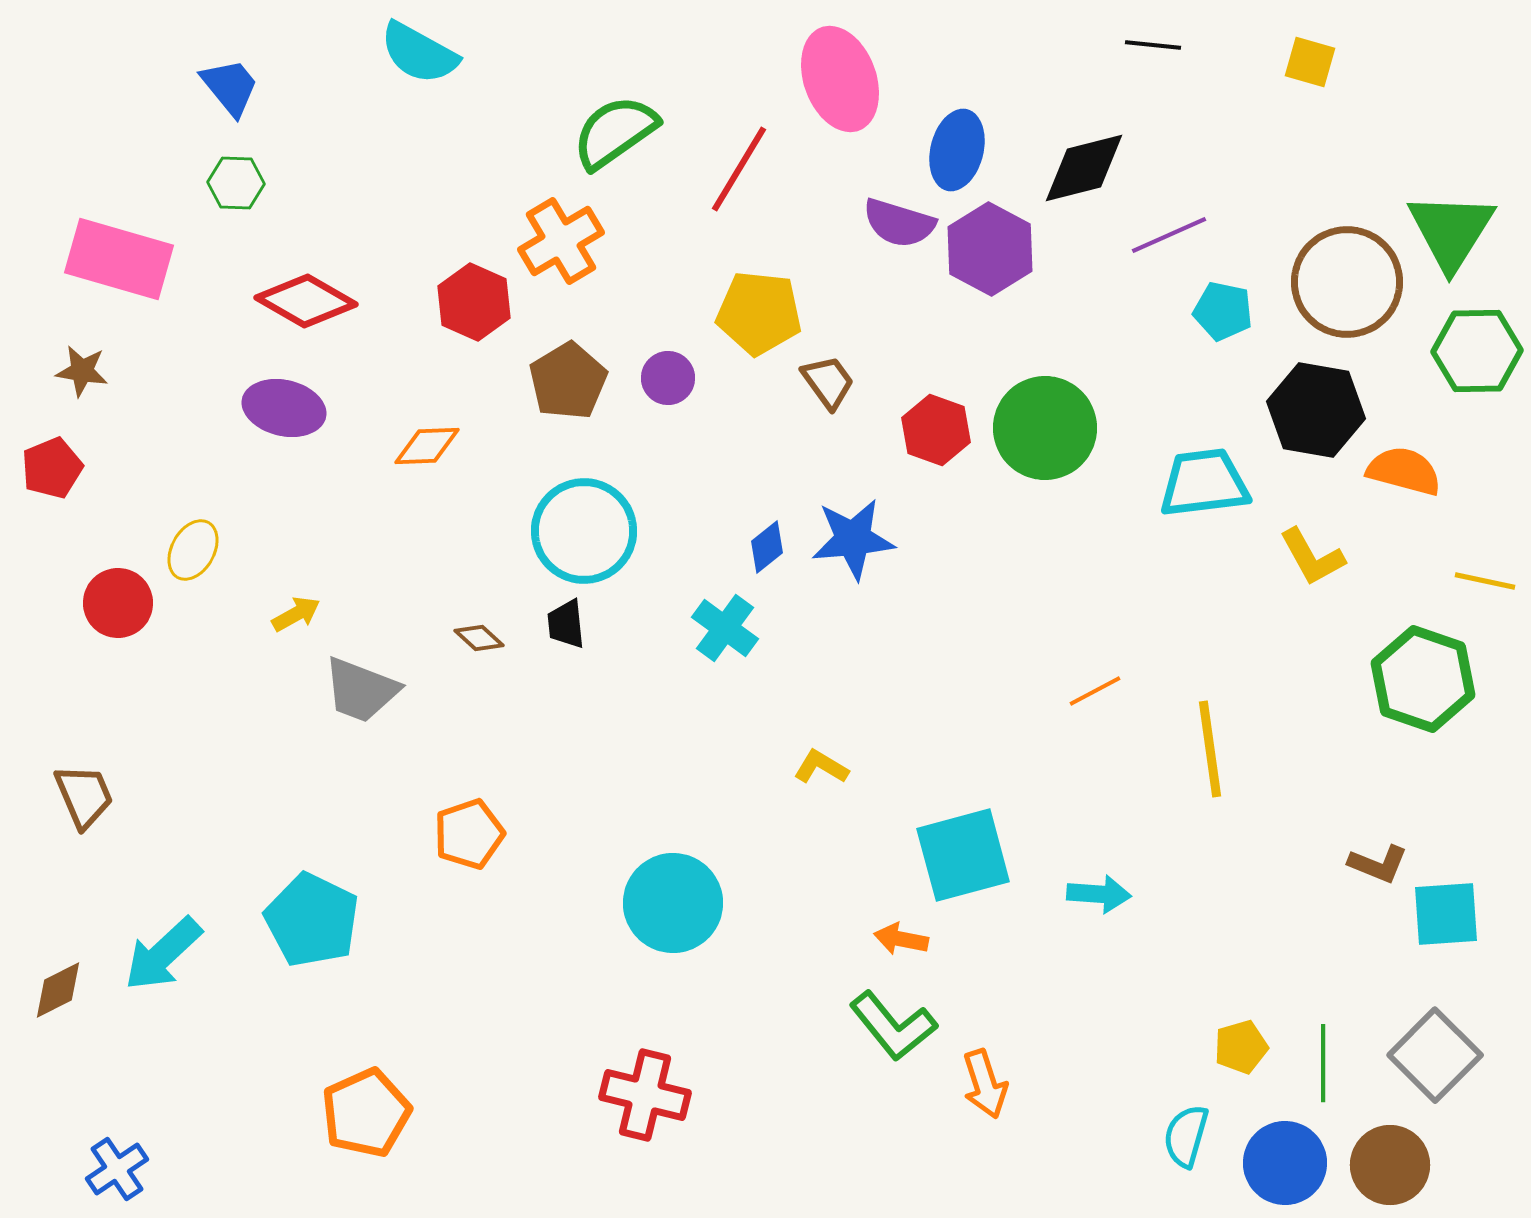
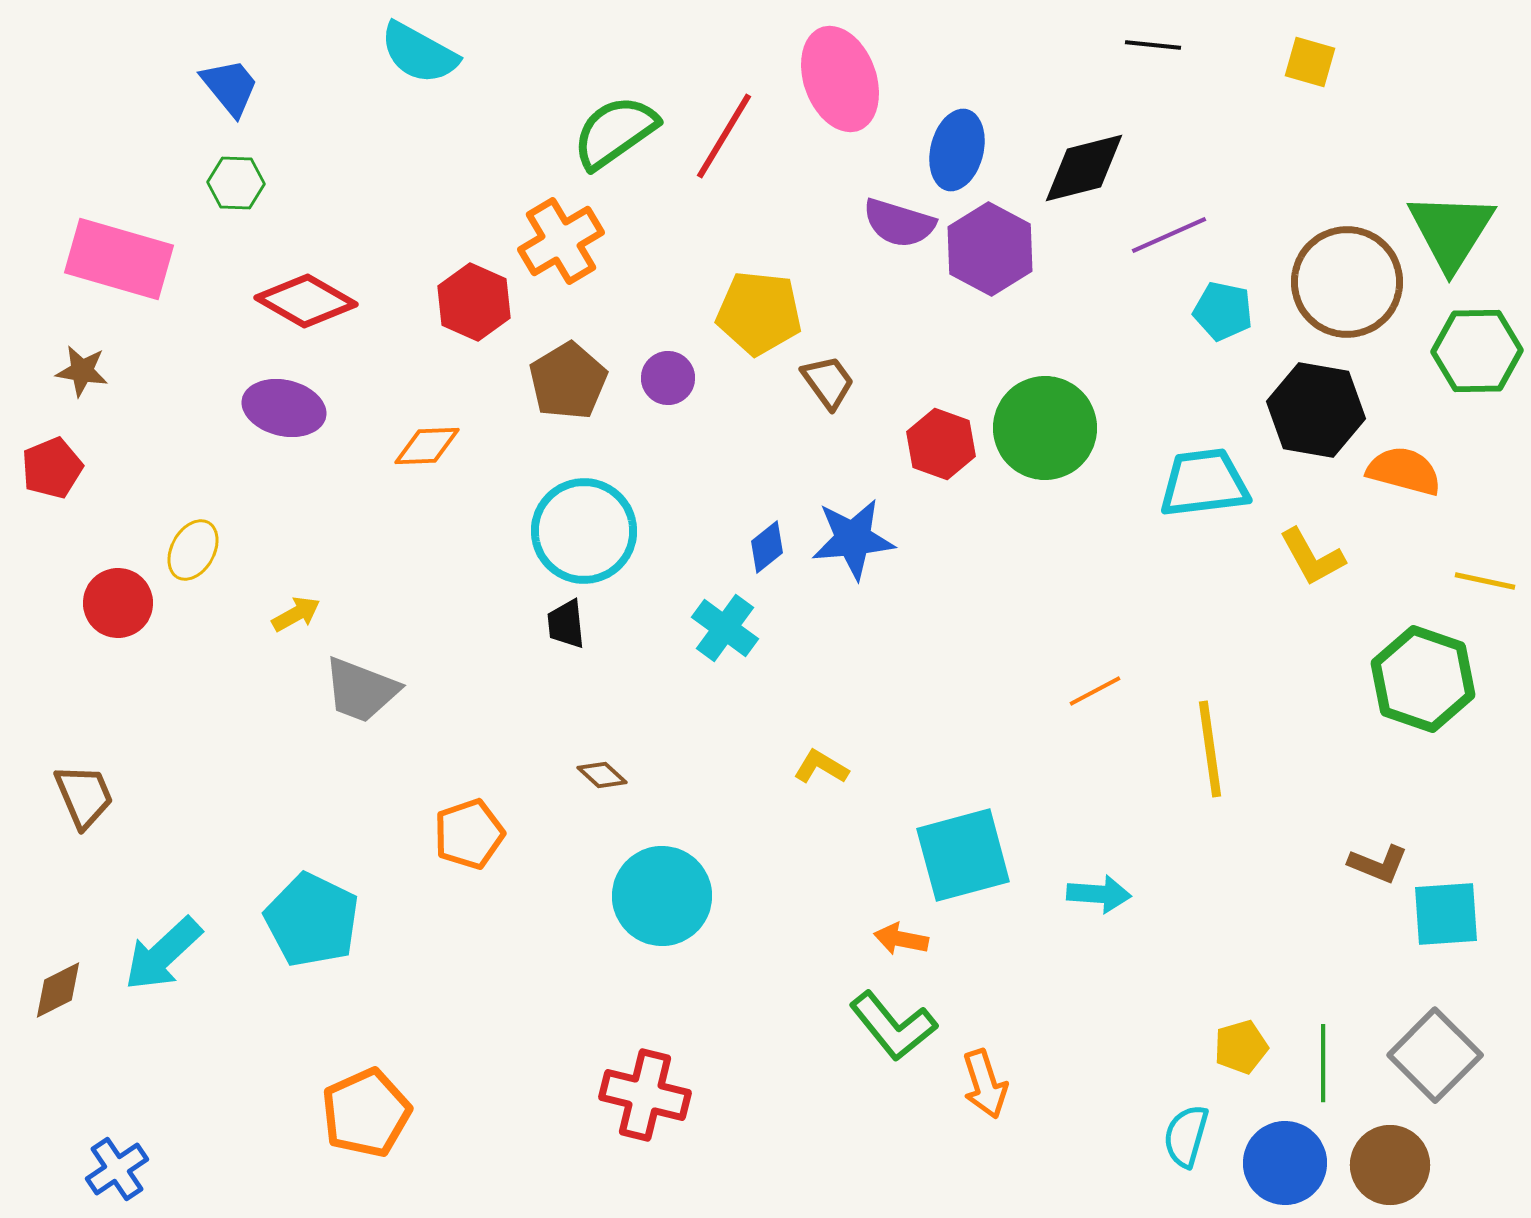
red line at (739, 169): moved 15 px left, 33 px up
red hexagon at (936, 430): moved 5 px right, 14 px down
brown diamond at (479, 638): moved 123 px right, 137 px down
cyan circle at (673, 903): moved 11 px left, 7 px up
